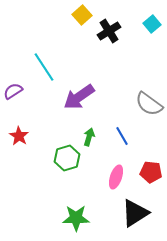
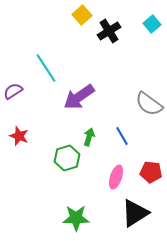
cyan line: moved 2 px right, 1 px down
red star: rotated 12 degrees counterclockwise
